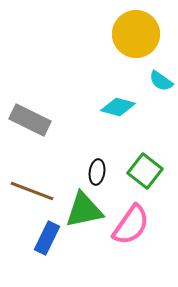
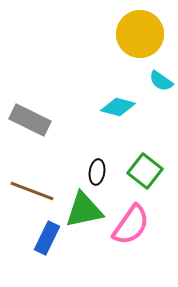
yellow circle: moved 4 px right
